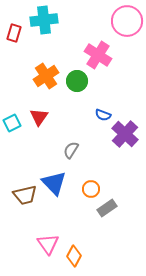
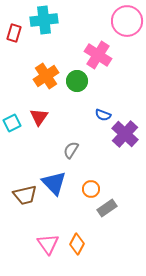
orange diamond: moved 3 px right, 12 px up
